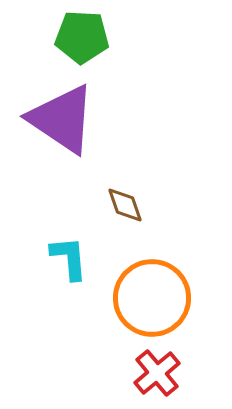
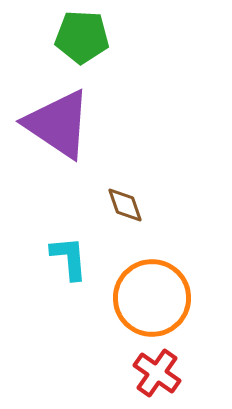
purple triangle: moved 4 px left, 5 px down
red cross: rotated 15 degrees counterclockwise
